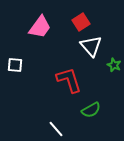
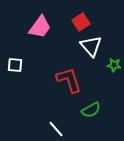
green star: rotated 16 degrees counterclockwise
